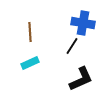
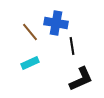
blue cross: moved 27 px left
brown line: rotated 36 degrees counterclockwise
black line: rotated 42 degrees counterclockwise
